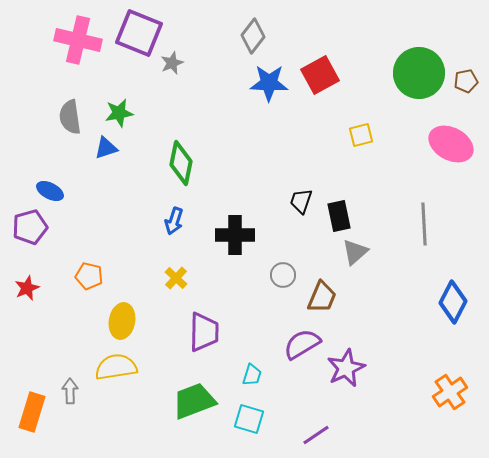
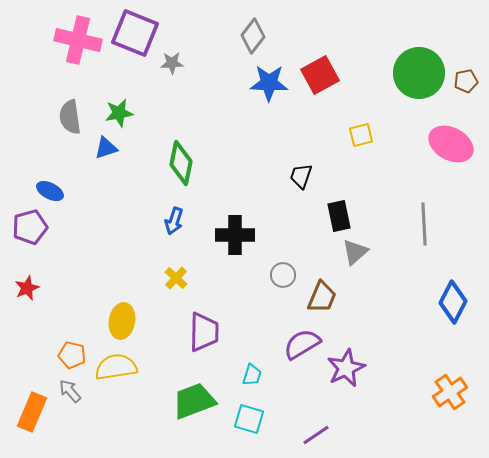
purple square: moved 4 px left
gray star: rotated 20 degrees clockwise
black trapezoid: moved 25 px up
orange pentagon: moved 17 px left, 79 px down
gray arrow: rotated 40 degrees counterclockwise
orange rectangle: rotated 6 degrees clockwise
